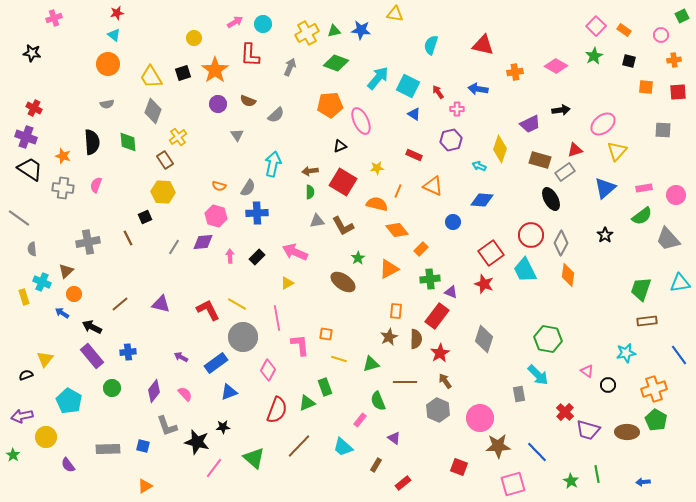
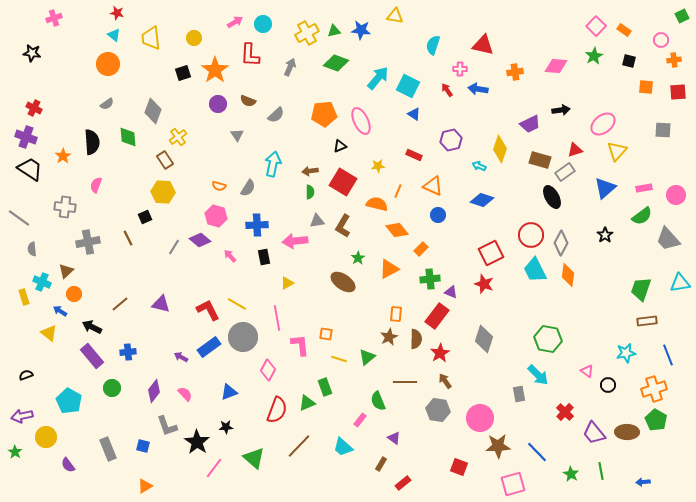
red star at (117, 13): rotated 24 degrees clockwise
yellow triangle at (395, 14): moved 2 px down
pink circle at (661, 35): moved 5 px down
cyan semicircle at (431, 45): moved 2 px right
pink diamond at (556, 66): rotated 25 degrees counterclockwise
yellow trapezoid at (151, 77): moved 39 px up; rotated 25 degrees clockwise
red arrow at (438, 92): moved 9 px right, 2 px up
gray semicircle at (107, 104): rotated 24 degrees counterclockwise
orange pentagon at (330, 105): moved 6 px left, 9 px down
pink cross at (457, 109): moved 3 px right, 40 px up
green diamond at (128, 142): moved 5 px up
orange star at (63, 156): rotated 21 degrees clockwise
yellow star at (377, 168): moved 1 px right, 2 px up
gray cross at (63, 188): moved 2 px right, 19 px down
black ellipse at (551, 199): moved 1 px right, 2 px up
blue diamond at (482, 200): rotated 15 degrees clockwise
blue cross at (257, 213): moved 12 px down
blue circle at (453, 222): moved 15 px left, 7 px up
brown L-shape at (343, 226): rotated 60 degrees clockwise
purple diamond at (203, 242): moved 3 px left, 2 px up; rotated 45 degrees clockwise
pink arrow at (295, 252): moved 11 px up; rotated 30 degrees counterclockwise
red square at (491, 253): rotated 10 degrees clockwise
pink arrow at (230, 256): rotated 40 degrees counterclockwise
black rectangle at (257, 257): moved 7 px right; rotated 56 degrees counterclockwise
cyan trapezoid at (525, 270): moved 10 px right
orange rectangle at (396, 311): moved 3 px down
blue arrow at (62, 313): moved 2 px left, 2 px up
blue line at (679, 355): moved 11 px left; rotated 15 degrees clockwise
yellow triangle at (45, 359): moved 4 px right, 26 px up; rotated 30 degrees counterclockwise
blue rectangle at (216, 363): moved 7 px left, 16 px up
green triangle at (371, 364): moved 4 px left, 7 px up; rotated 24 degrees counterclockwise
gray hexagon at (438, 410): rotated 15 degrees counterclockwise
black star at (223, 427): moved 3 px right
purple trapezoid at (588, 430): moved 6 px right, 3 px down; rotated 35 degrees clockwise
black star at (197, 442): rotated 20 degrees clockwise
gray rectangle at (108, 449): rotated 70 degrees clockwise
green star at (13, 455): moved 2 px right, 3 px up
brown rectangle at (376, 465): moved 5 px right, 1 px up
green line at (597, 474): moved 4 px right, 3 px up
green star at (571, 481): moved 7 px up
